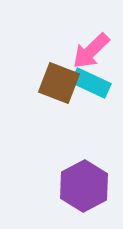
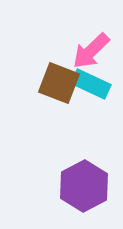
cyan rectangle: moved 1 px down
